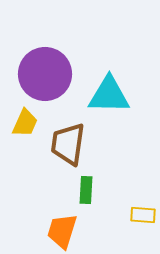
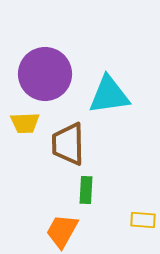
cyan triangle: rotated 9 degrees counterclockwise
yellow trapezoid: rotated 64 degrees clockwise
brown trapezoid: rotated 9 degrees counterclockwise
yellow rectangle: moved 5 px down
orange trapezoid: rotated 12 degrees clockwise
